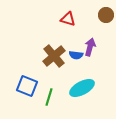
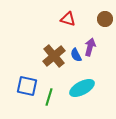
brown circle: moved 1 px left, 4 px down
blue semicircle: rotated 56 degrees clockwise
blue square: rotated 10 degrees counterclockwise
